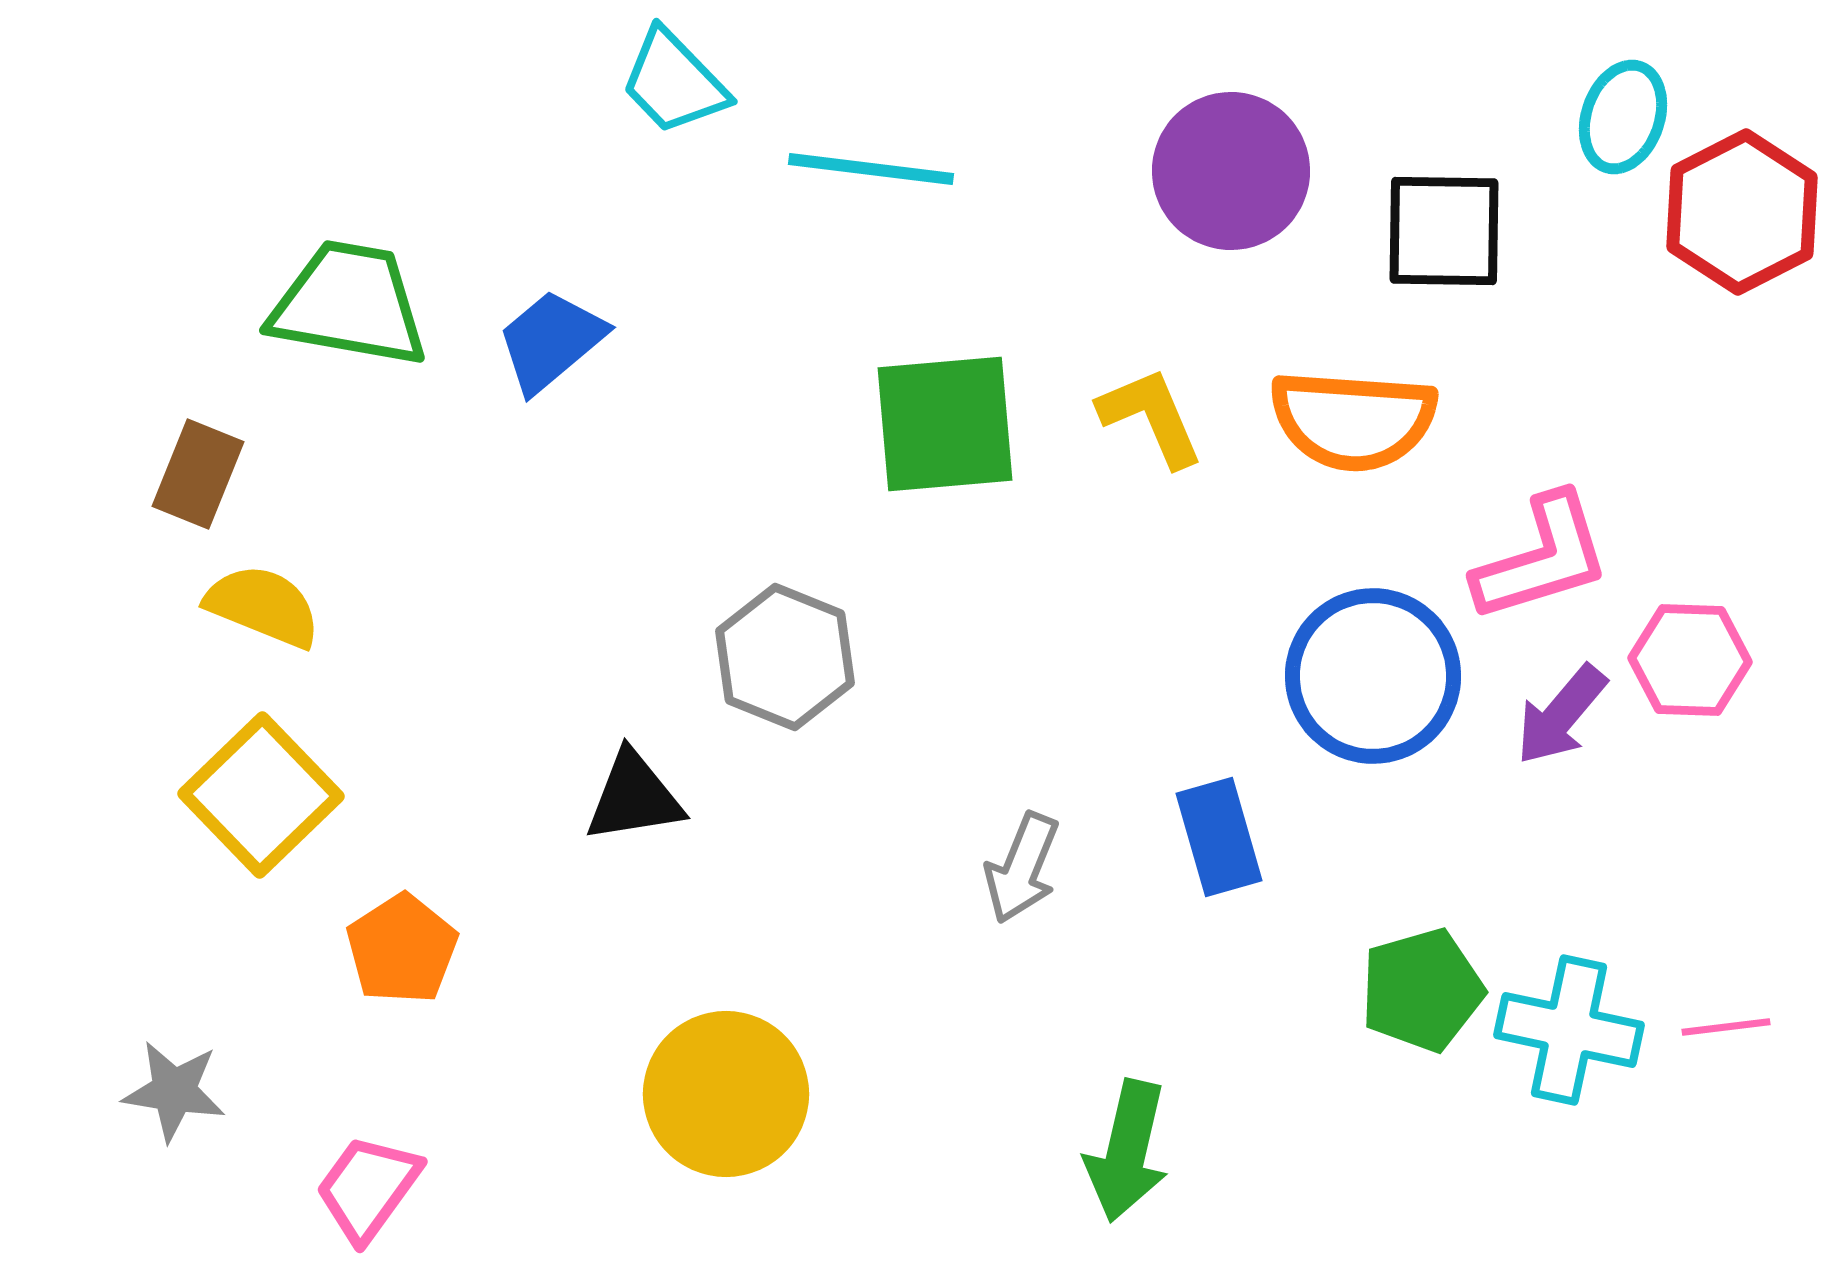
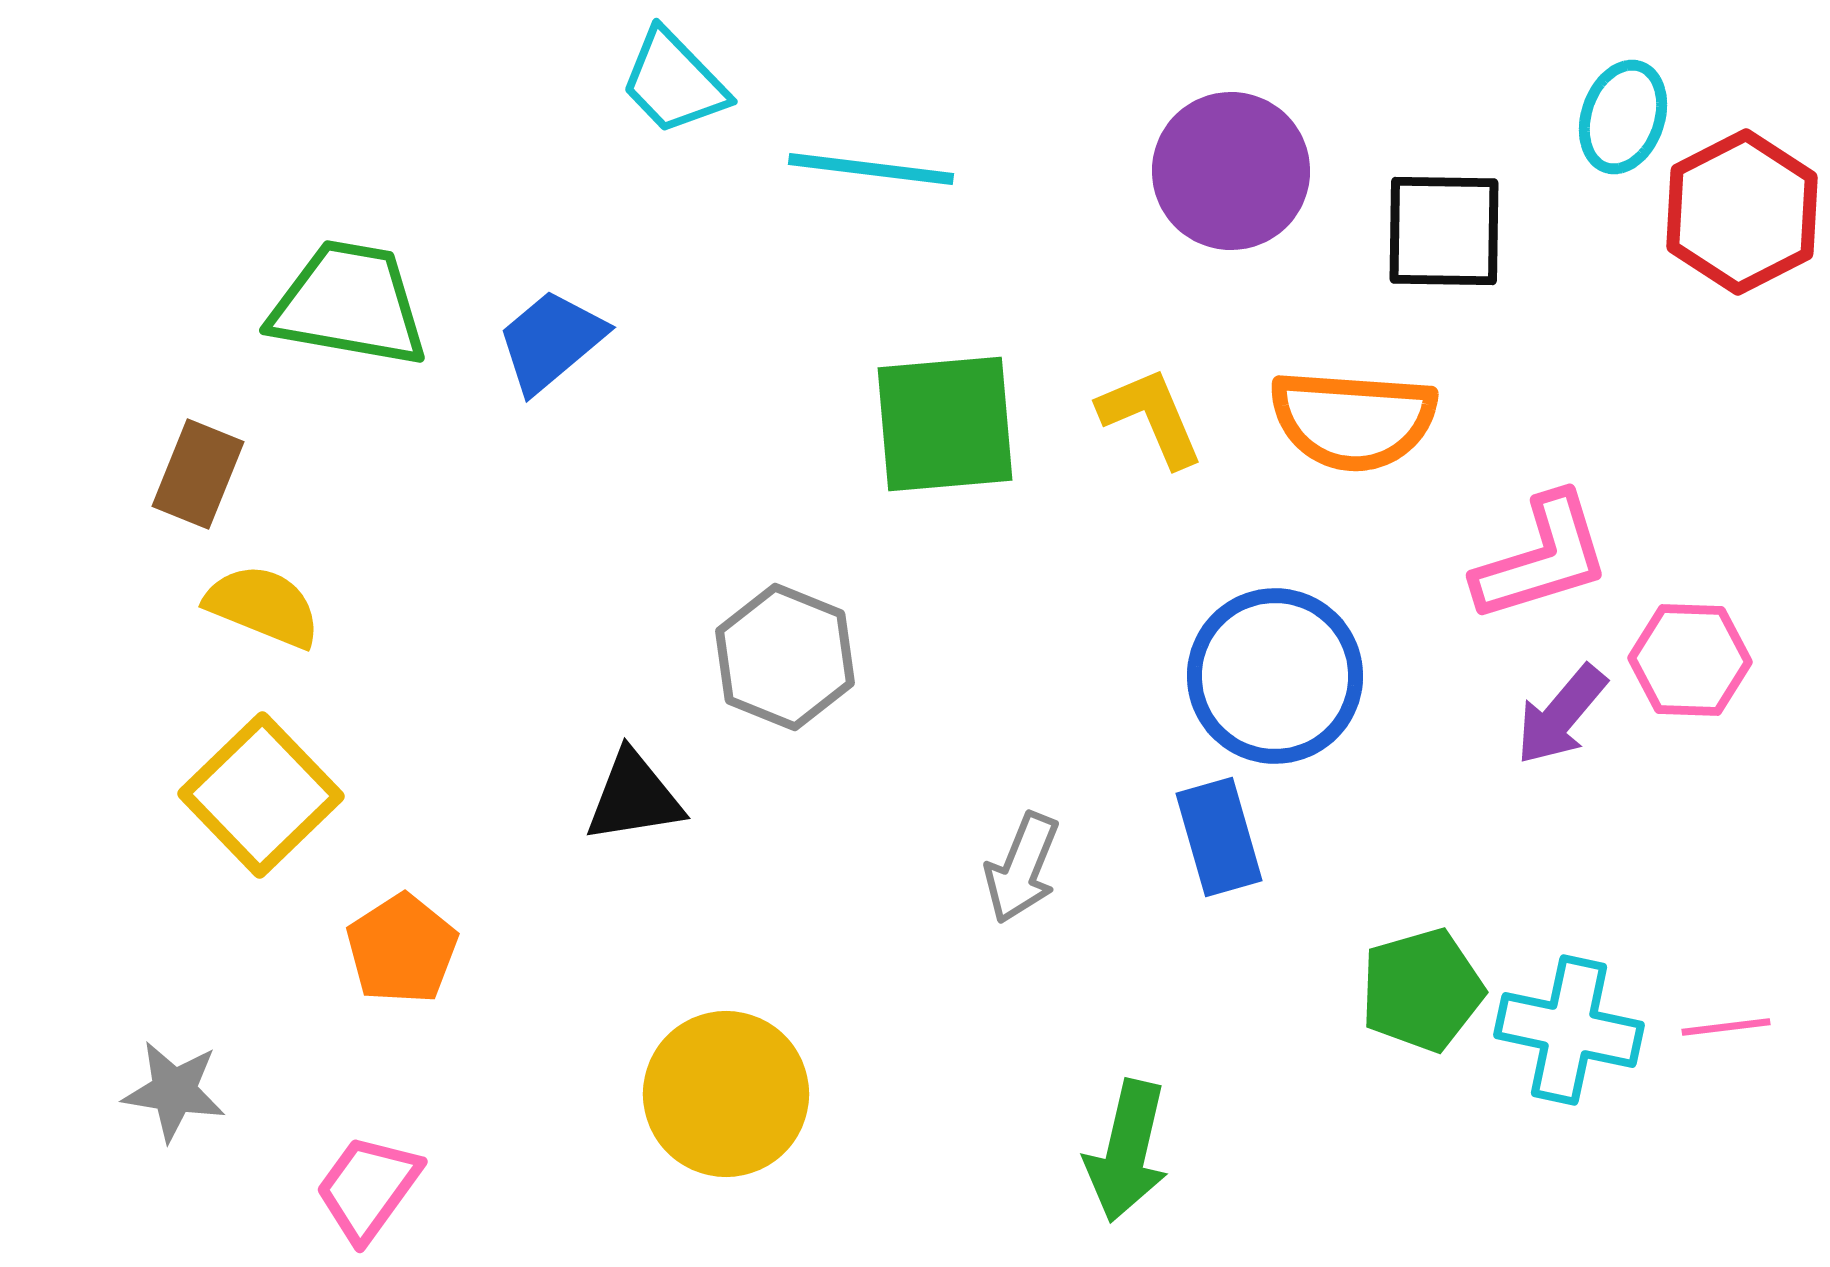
blue circle: moved 98 px left
